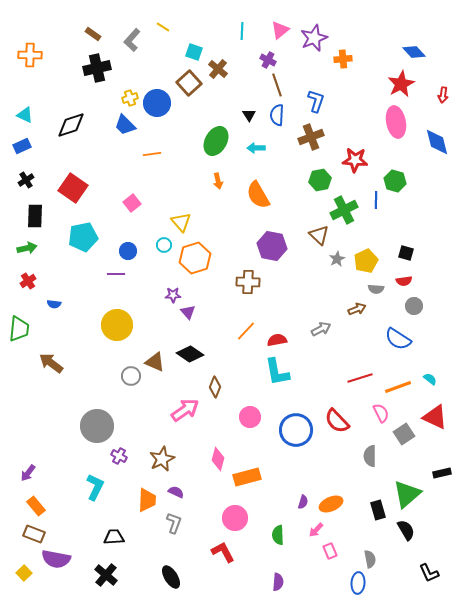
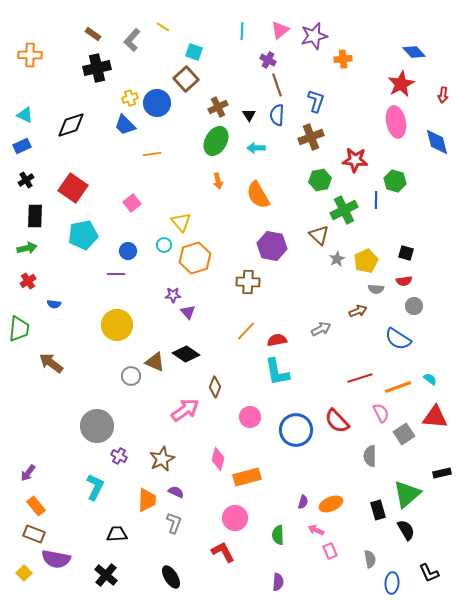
purple star at (314, 38): moved 2 px up; rotated 8 degrees clockwise
brown cross at (218, 69): moved 38 px down; rotated 24 degrees clockwise
brown square at (189, 83): moved 3 px left, 4 px up
cyan pentagon at (83, 237): moved 2 px up
brown arrow at (357, 309): moved 1 px right, 2 px down
black diamond at (190, 354): moved 4 px left
red triangle at (435, 417): rotated 20 degrees counterclockwise
pink arrow at (316, 530): rotated 70 degrees clockwise
black trapezoid at (114, 537): moved 3 px right, 3 px up
blue ellipse at (358, 583): moved 34 px right
